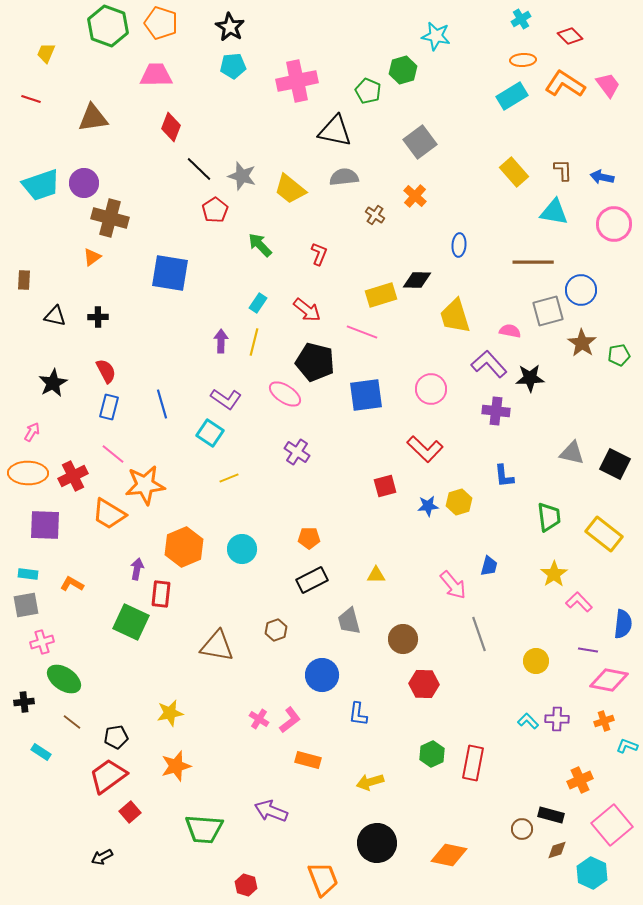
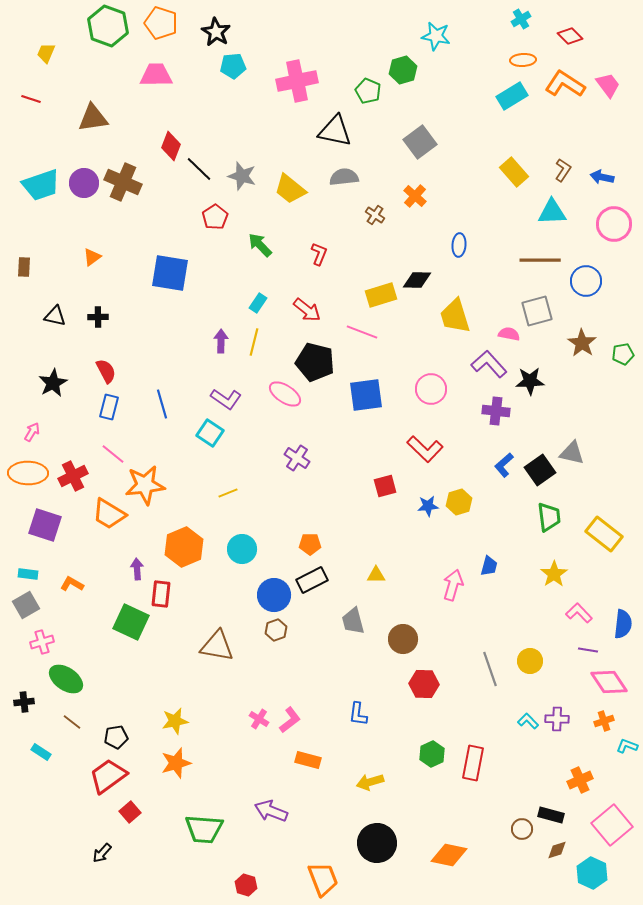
black star at (230, 27): moved 14 px left, 5 px down
red diamond at (171, 127): moved 19 px down
brown L-shape at (563, 170): rotated 35 degrees clockwise
red pentagon at (215, 210): moved 7 px down
cyan triangle at (554, 212): moved 2 px left; rotated 12 degrees counterclockwise
brown cross at (110, 218): moved 13 px right, 36 px up; rotated 9 degrees clockwise
brown line at (533, 262): moved 7 px right, 2 px up
brown rectangle at (24, 280): moved 13 px up
blue circle at (581, 290): moved 5 px right, 9 px up
gray square at (548, 311): moved 11 px left
pink semicircle at (510, 331): moved 1 px left, 3 px down
green pentagon at (619, 355): moved 4 px right, 1 px up
black star at (530, 378): moved 3 px down
purple cross at (297, 452): moved 6 px down
black square at (615, 464): moved 75 px left, 6 px down; rotated 28 degrees clockwise
blue L-shape at (504, 476): moved 11 px up; rotated 55 degrees clockwise
yellow line at (229, 478): moved 1 px left, 15 px down
purple square at (45, 525): rotated 16 degrees clockwise
orange pentagon at (309, 538): moved 1 px right, 6 px down
purple arrow at (137, 569): rotated 15 degrees counterclockwise
pink arrow at (453, 585): rotated 124 degrees counterclockwise
pink L-shape at (579, 602): moved 11 px down
gray square at (26, 605): rotated 20 degrees counterclockwise
gray trapezoid at (349, 621): moved 4 px right
gray line at (479, 634): moved 11 px right, 35 px down
yellow circle at (536, 661): moved 6 px left
blue circle at (322, 675): moved 48 px left, 80 px up
green ellipse at (64, 679): moved 2 px right
pink diamond at (609, 680): moved 2 px down; rotated 45 degrees clockwise
yellow star at (170, 713): moved 5 px right, 8 px down
orange star at (176, 766): moved 3 px up
black arrow at (102, 857): moved 4 px up; rotated 20 degrees counterclockwise
